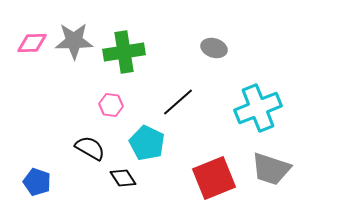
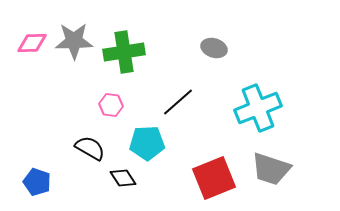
cyan pentagon: rotated 28 degrees counterclockwise
